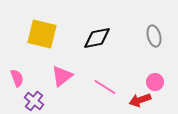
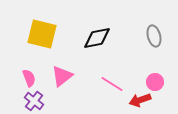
pink semicircle: moved 12 px right
pink line: moved 7 px right, 3 px up
